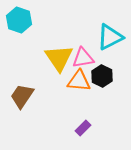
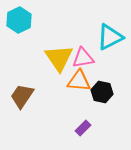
cyan hexagon: rotated 15 degrees clockwise
black hexagon: moved 16 px down; rotated 15 degrees counterclockwise
